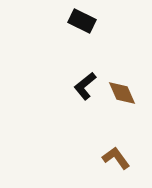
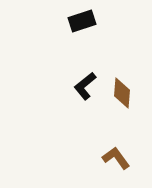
black rectangle: rotated 44 degrees counterclockwise
brown diamond: rotated 28 degrees clockwise
